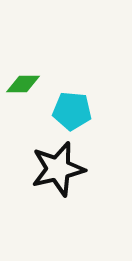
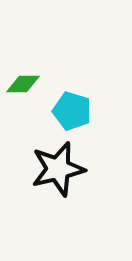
cyan pentagon: rotated 12 degrees clockwise
